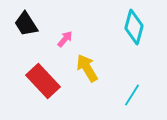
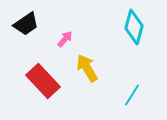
black trapezoid: rotated 92 degrees counterclockwise
